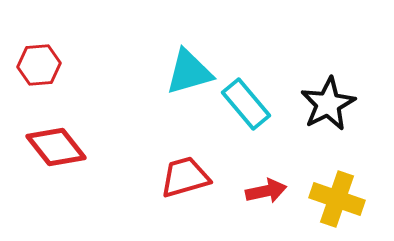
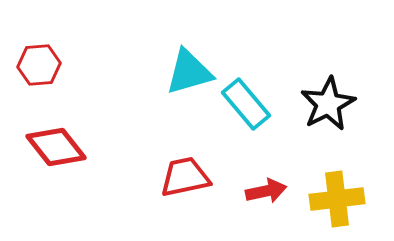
red trapezoid: rotated 4 degrees clockwise
yellow cross: rotated 26 degrees counterclockwise
